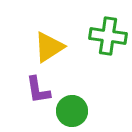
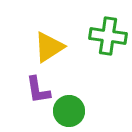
green circle: moved 3 px left
